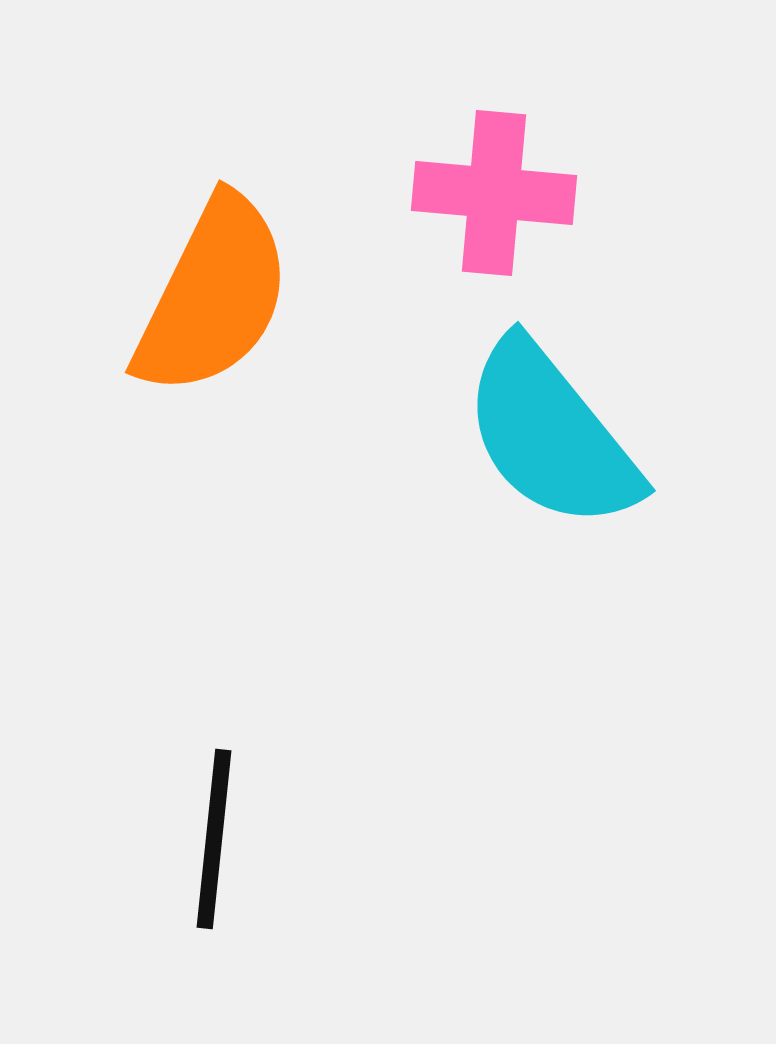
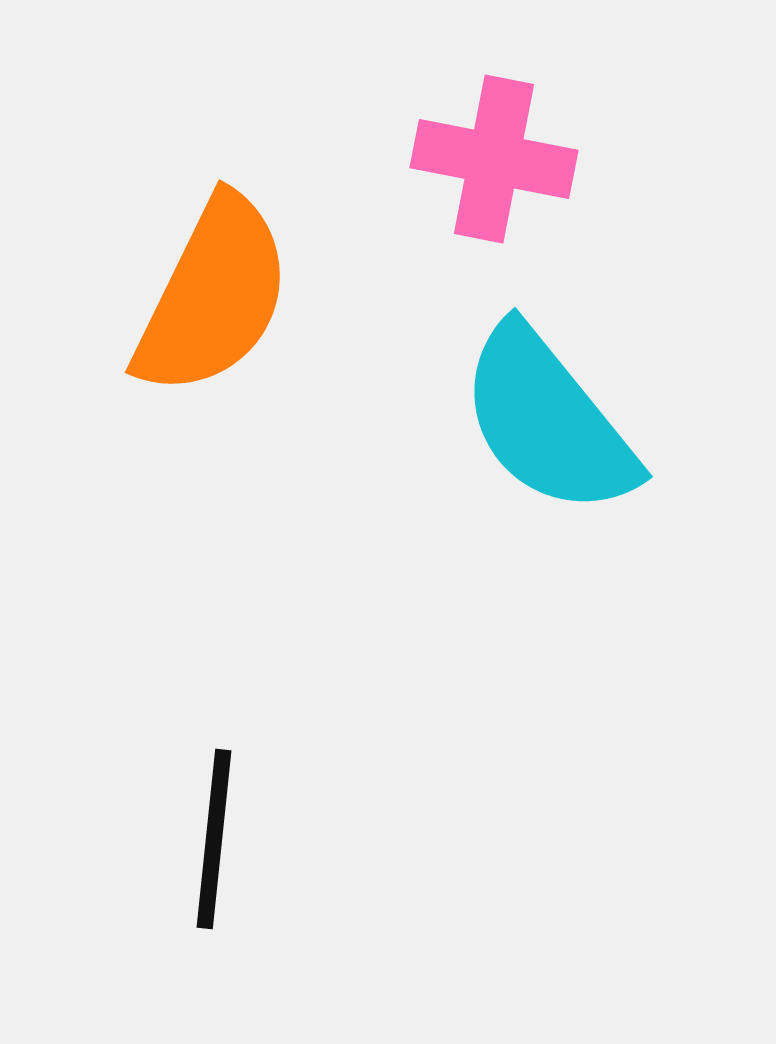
pink cross: moved 34 px up; rotated 6 degrees clockwise
cyan semicircle: moved 3 px left, 14 px up
